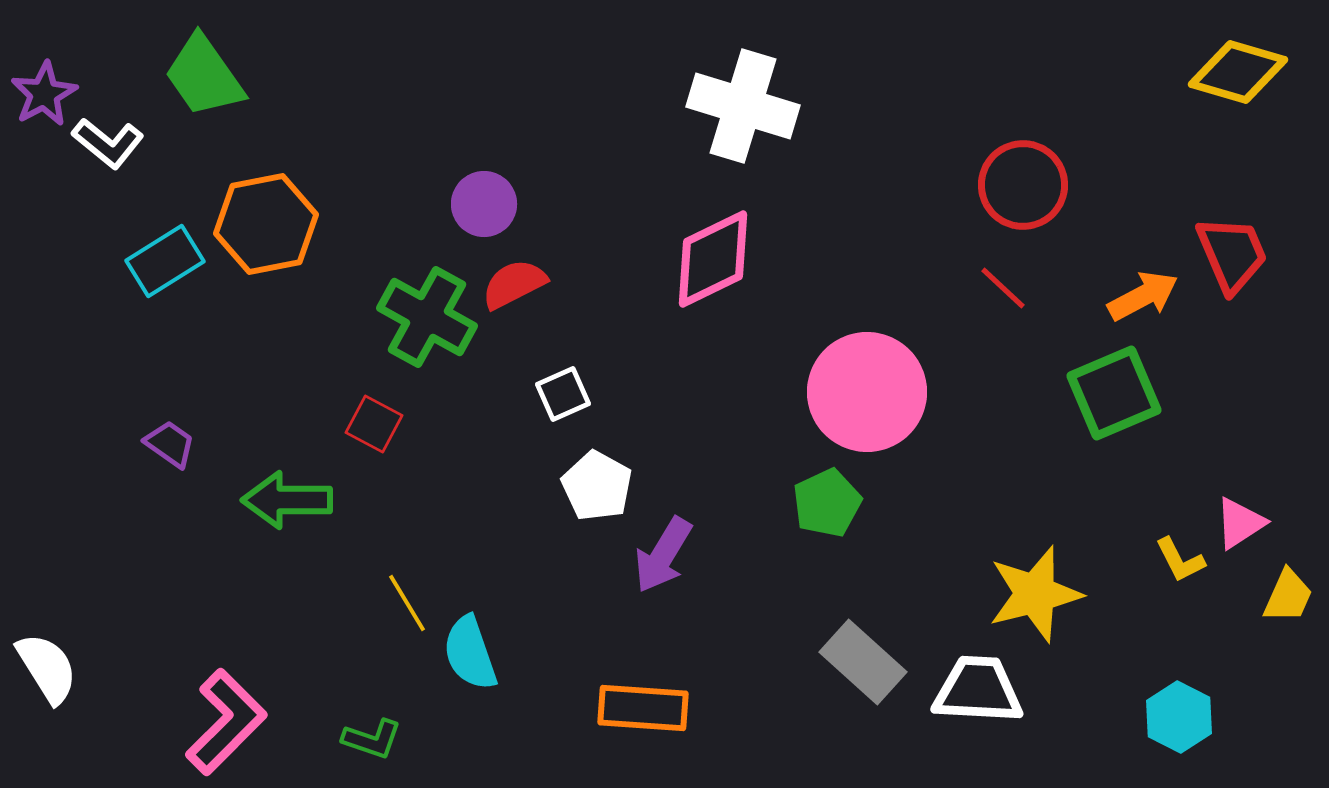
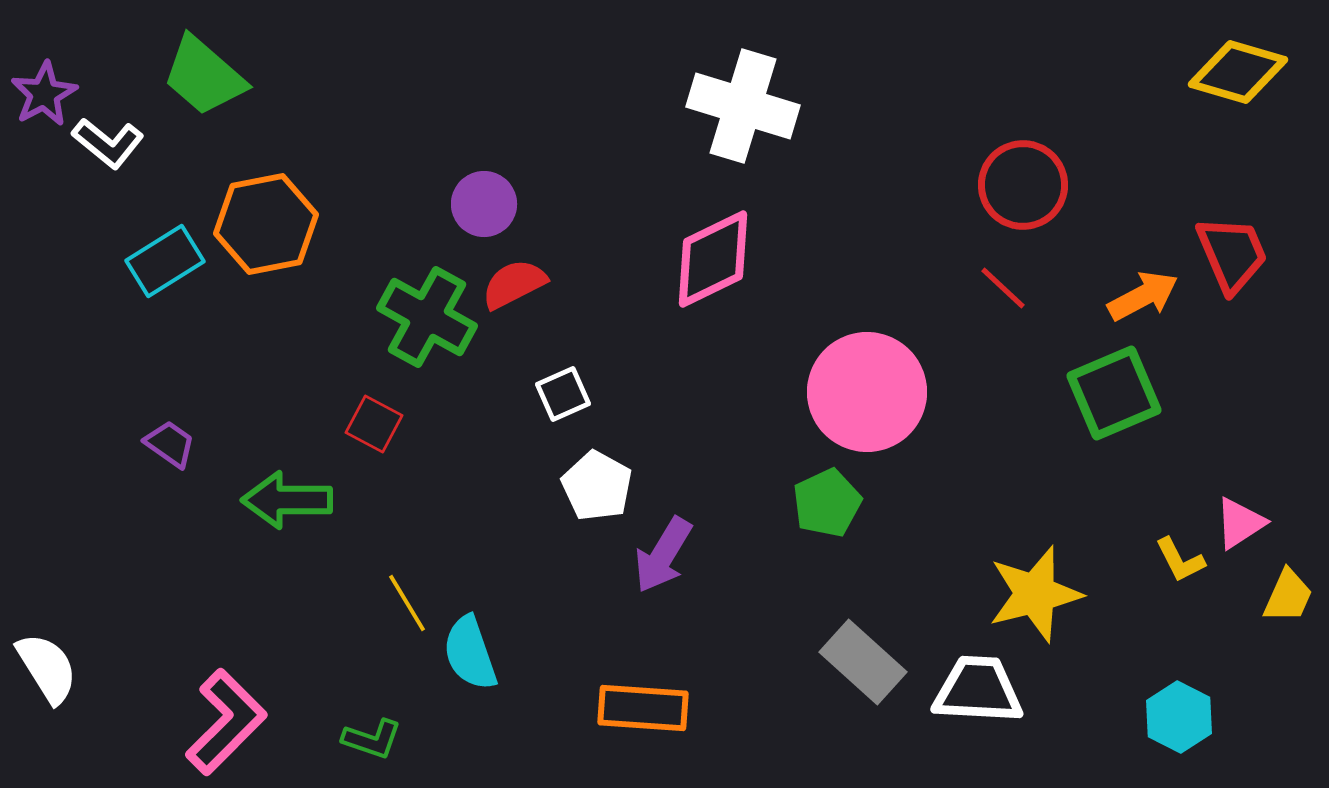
green trapezoid: rotated 14 degrees counterclockwise
